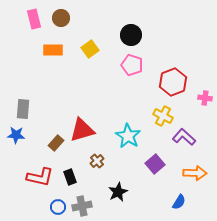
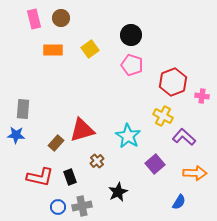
pink cross: moved 3 px left, 2 px up
